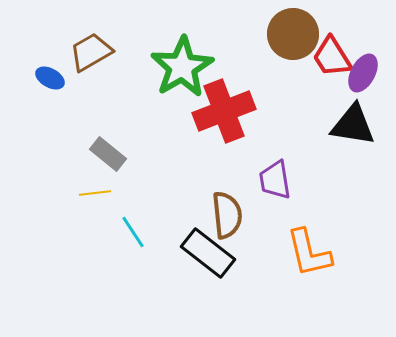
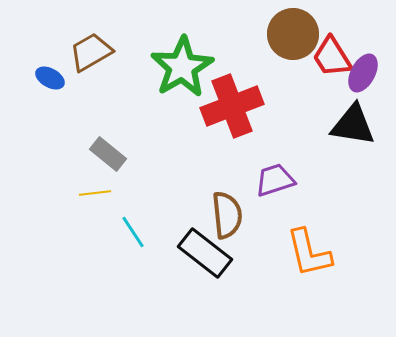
red cross: moved 8 px right, 5 px up
purple trapezoid: rotated 81 degrees clockwise
black rectangle: moved 3 px left
